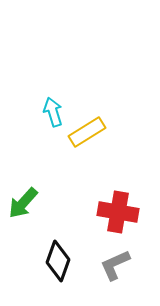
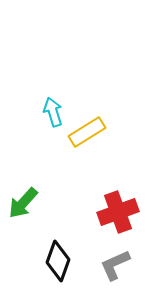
red cross: rotated 30 degrees counterclockwise
